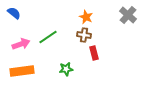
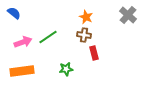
pink arrow: moved 2 px right, 2 px up
